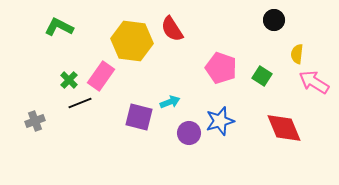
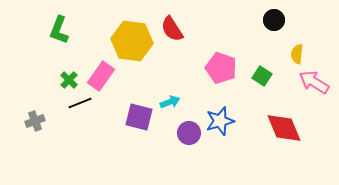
green L-shape: moved 3 px down; rotated 96 degrees counterclockwise
